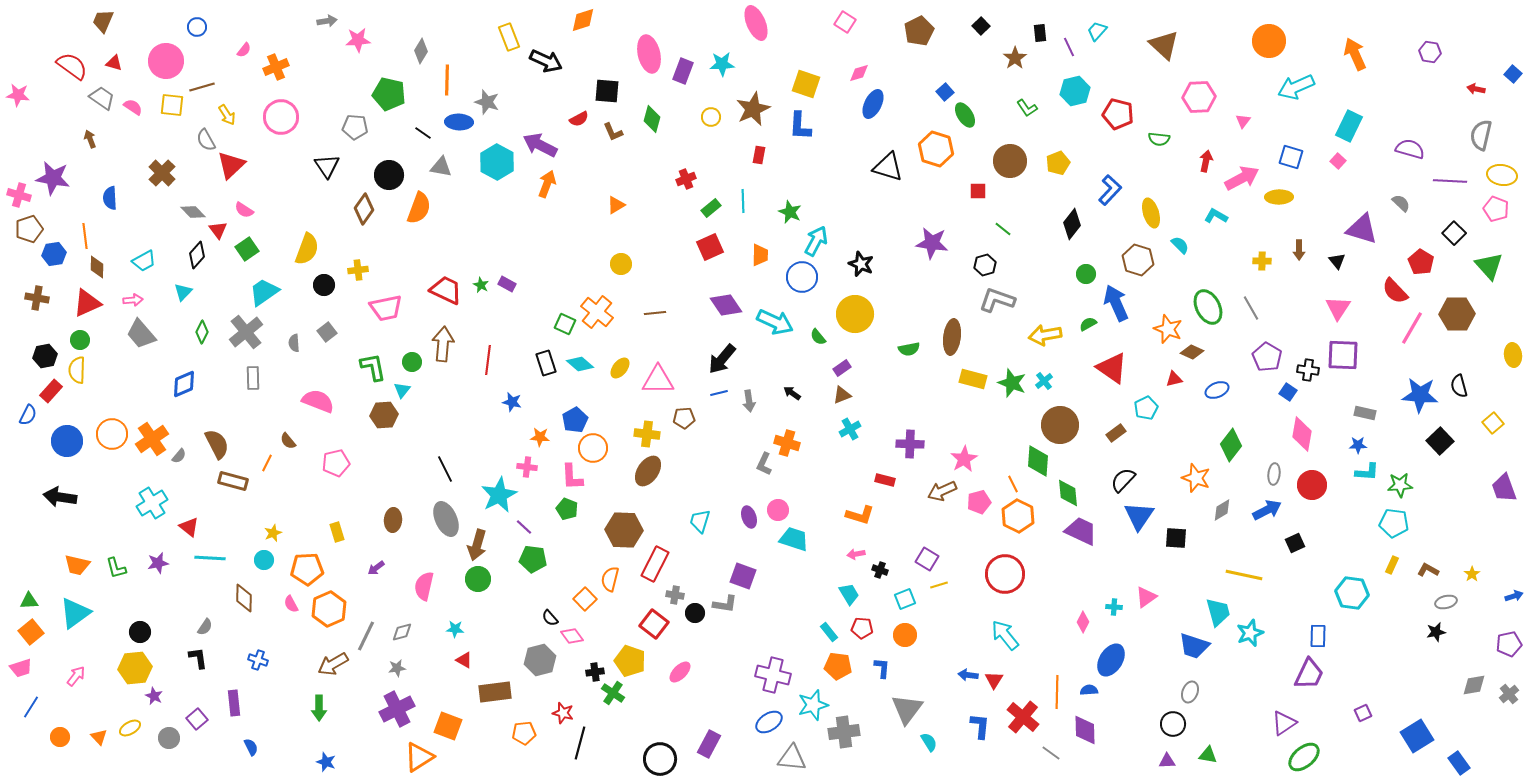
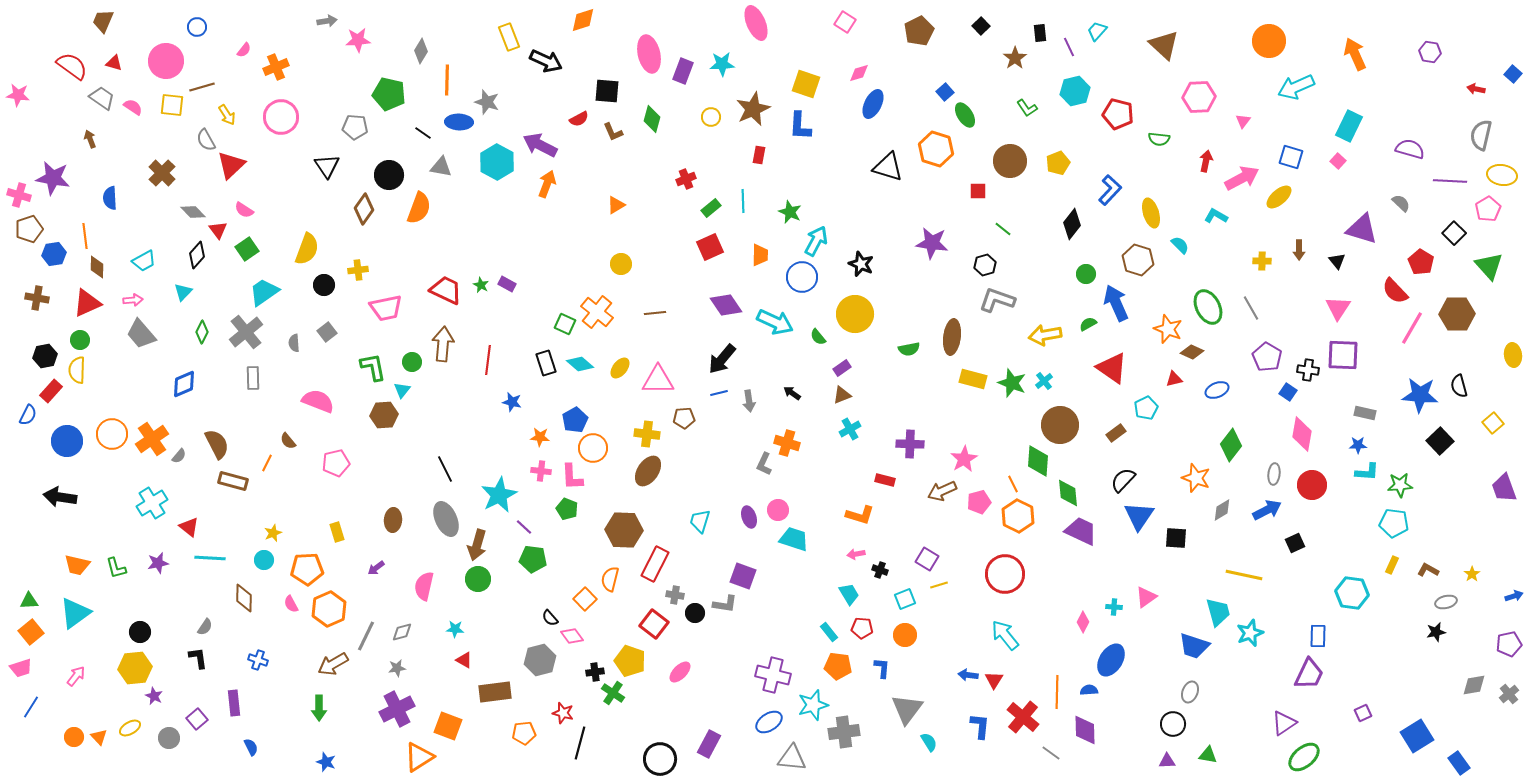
yellow ellipse at (1279, 197): rotated 40 degrees counterclockwise
pink pentagon at (1496, 209): moved 8 px left; rotated 20 degrees clockwise
pink cross at (527, 467): moved 14 px right, 4 px down
orange circle at (60, 737): moved 14 px right
